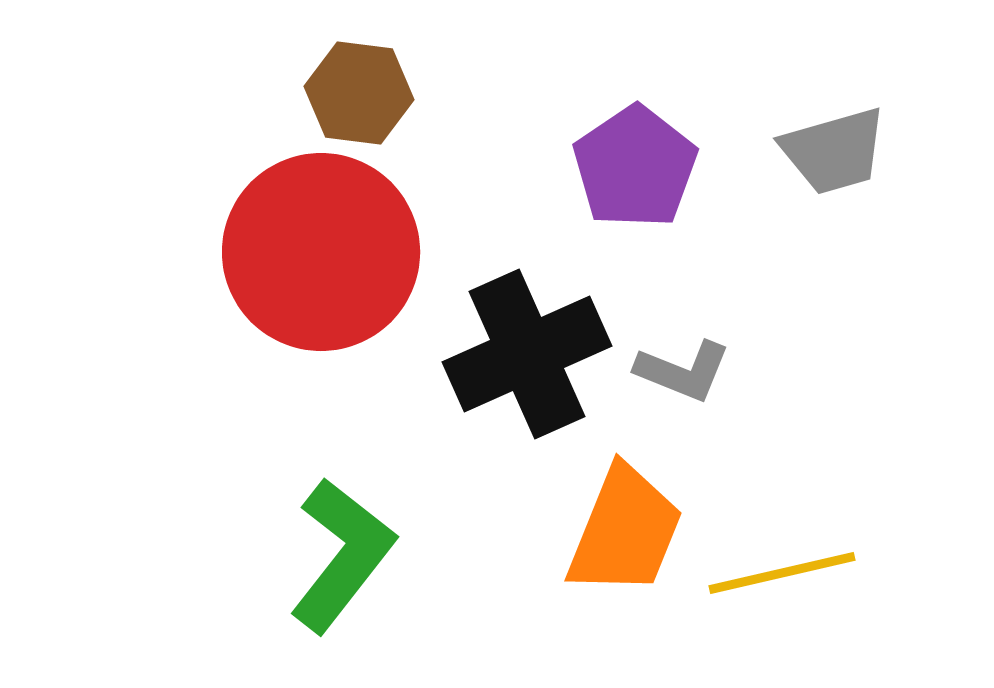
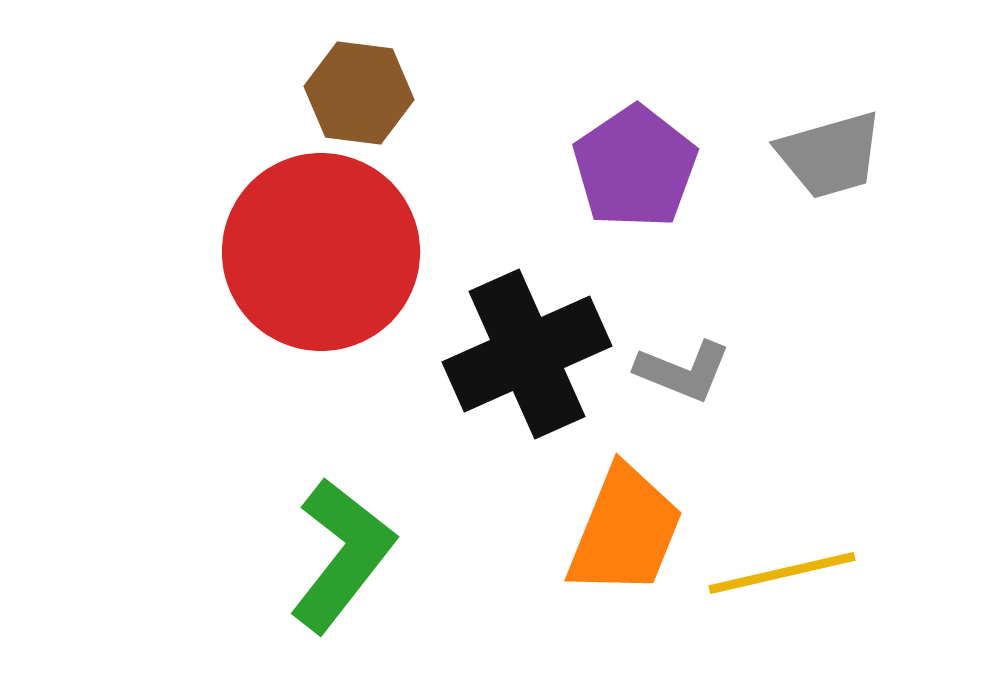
gray trapezoid: moved 4 px left, 4 px down
